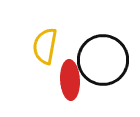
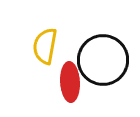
red ellipse: moved 2 px down
